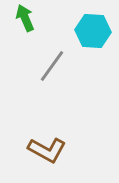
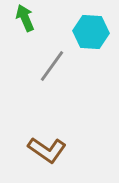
cyan hexagon: moved 2 px left, 1 px down
brown L-shape: rotated 6 degrees clockwise
